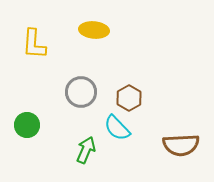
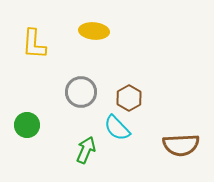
yellow ellipse: moved 1 px down
